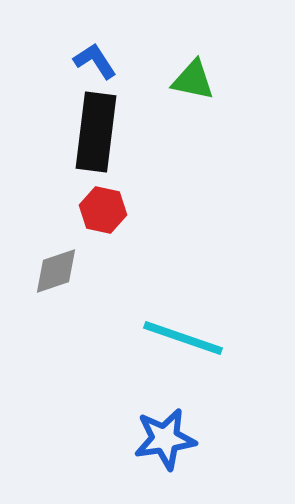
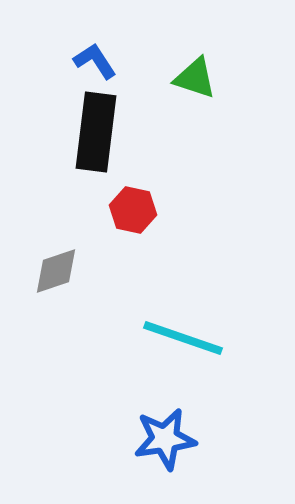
green triangle: moved 2 px right, 2 px up; rotated 6 degrees clockwise
red hexagon: moved 30 px right
